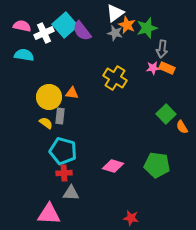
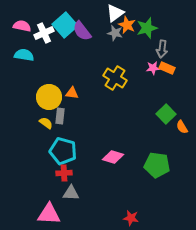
pink diamond: moved 9 px up
